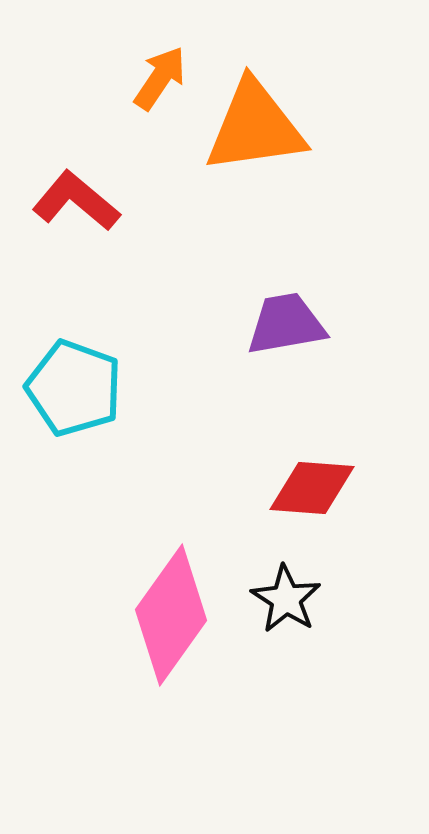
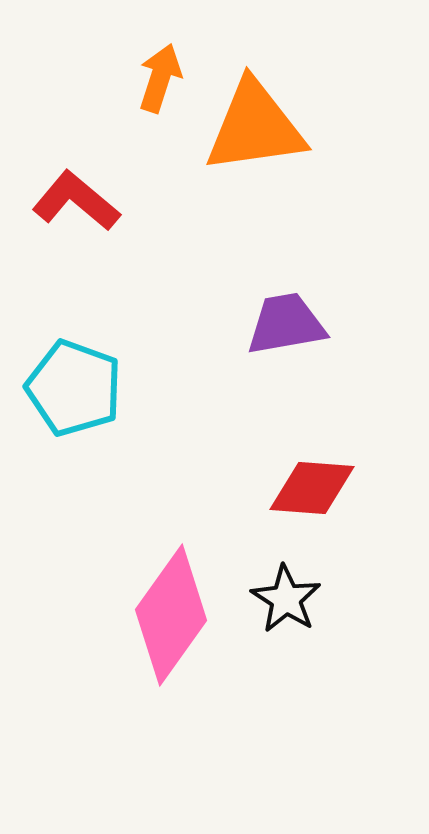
orange arrow: rotated 16 degrees counterclockwise
